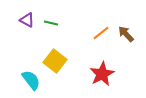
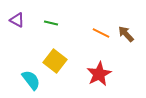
purple triangle: moved 10 px left
orange line: rotated 66 degrees clockwise
red star: moved 3 px left
